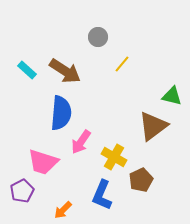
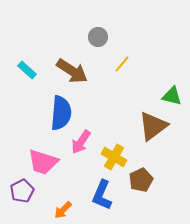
brown arrow: moved 7 px right
